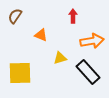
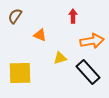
orange triangle: moved 1 px left
